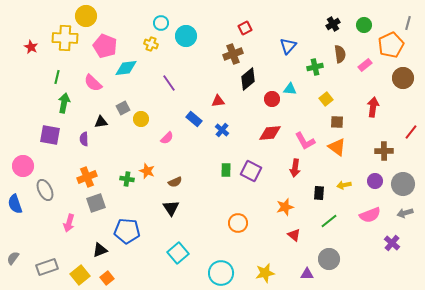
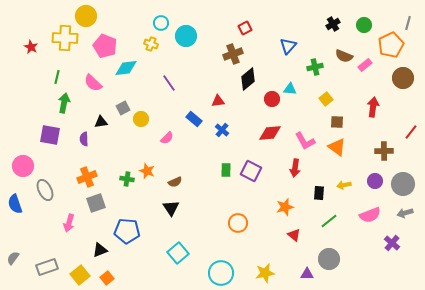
brown semicircle at (340, 54): moved 4 px right, 2 px down; rotated 120 degrees clockwise
